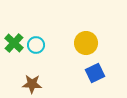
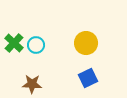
blue square: moved 7 px left, 5 px down
